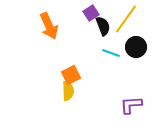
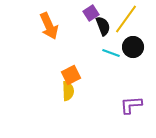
black circle: moved 3 px left
